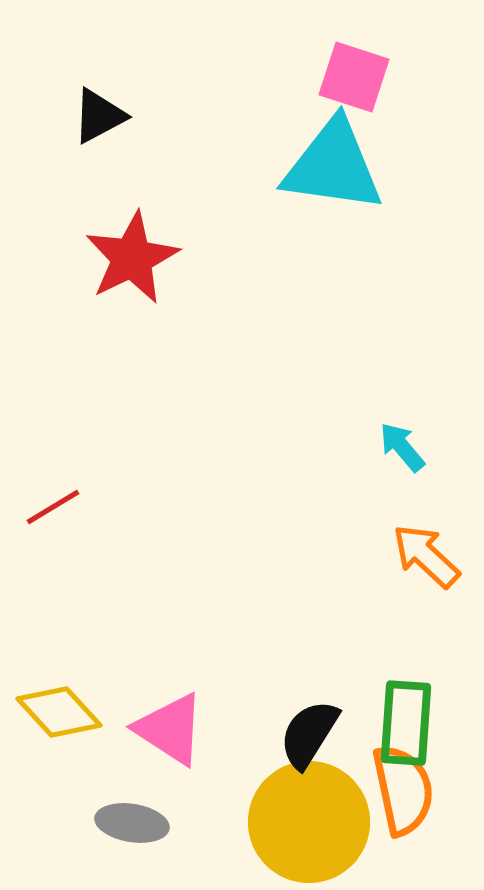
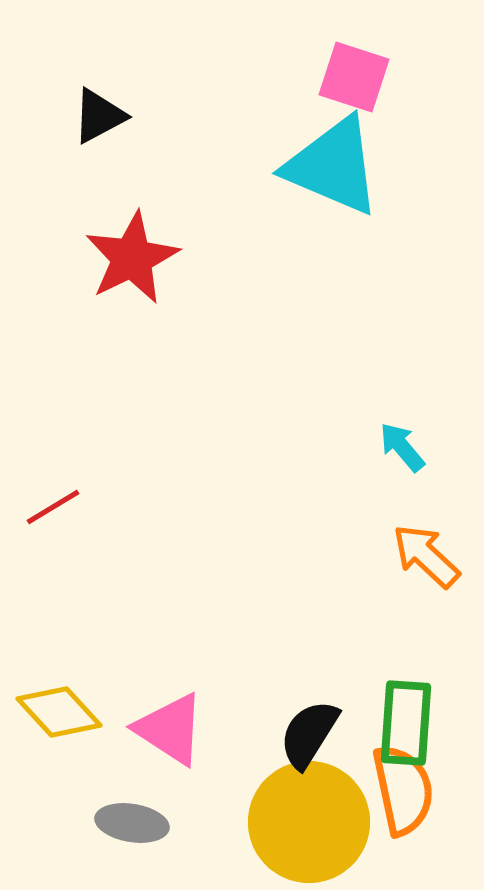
cyan triangle: rotated 15 degrees clockwise
